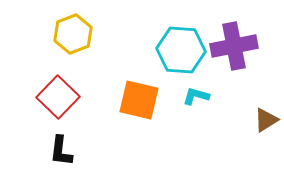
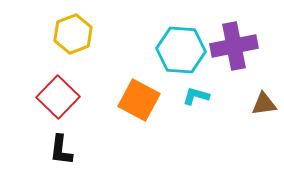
orange square: rotated 15 degrees clockwise
brown triangle: moved 2 px left, 16 px up; rotated 24 degrees clockwise
black L-shape: moved 1 px up
